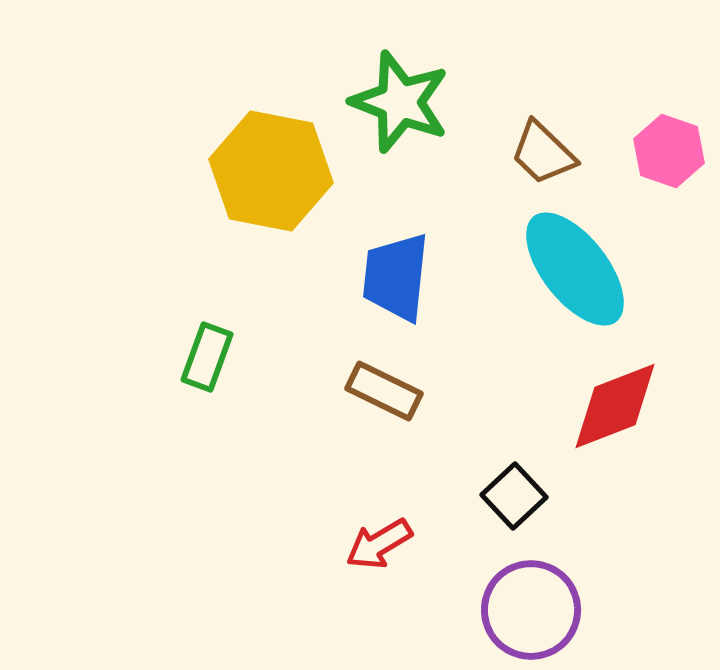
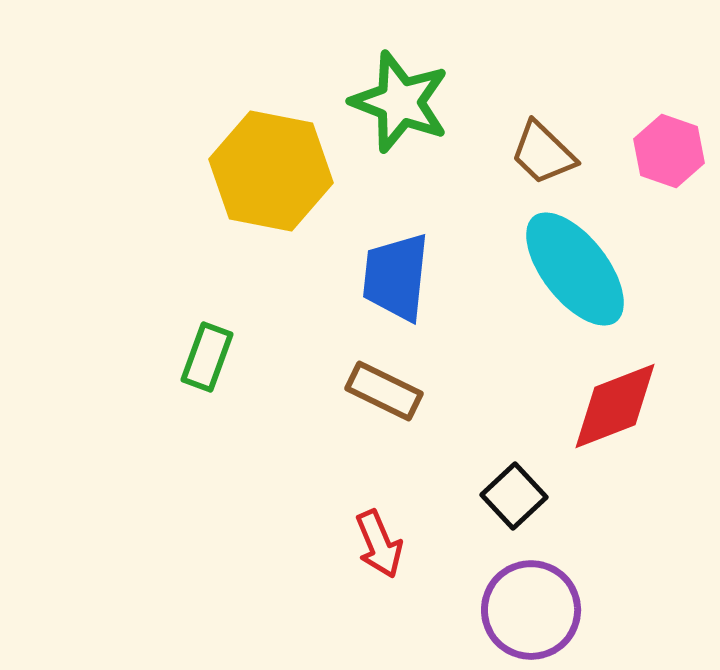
red arrow: rotated 82 degrees counterclockwise
